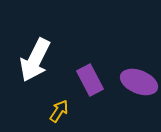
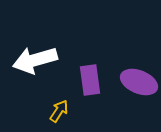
white arrow: rotated 48 degrees clockwise
purple rectangle: rotated 20 degrees clockwise
